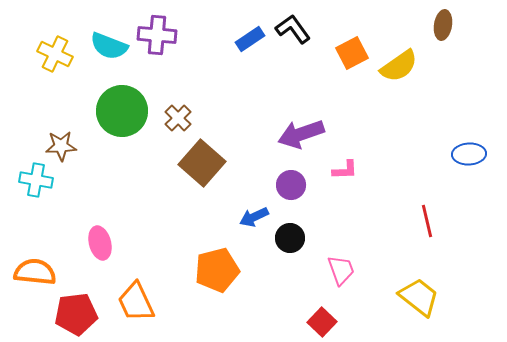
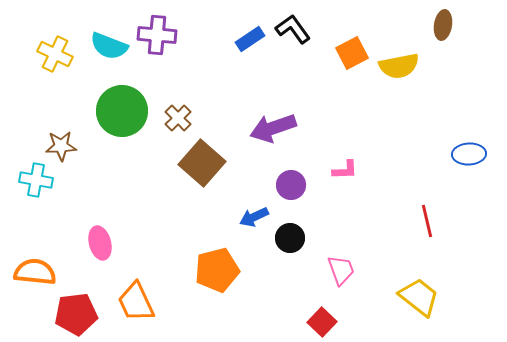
yellow semicircle: rotated 24 degrees clockwise
purple arrow: moved 28 px left, 6 px up
